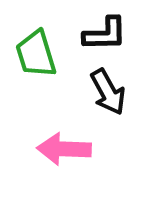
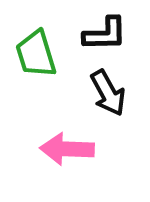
black arrow: moved 1 px down
pink arrow: moved 3 px right
